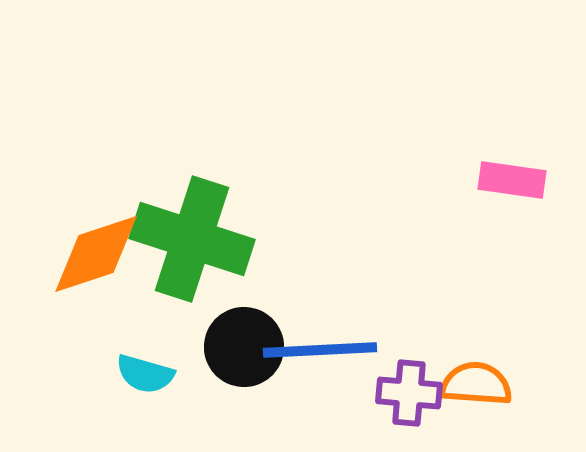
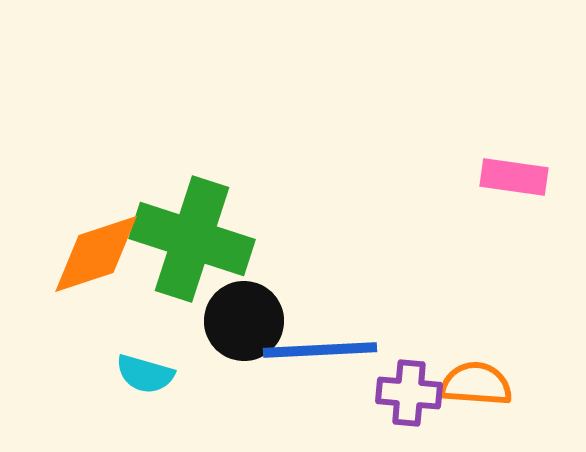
pink rectangle: moved 2 px right, 3 px up
black circle: moved 26 px up
